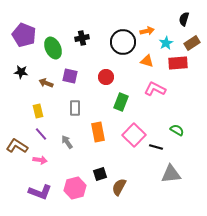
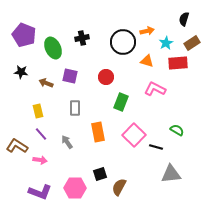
pink hexagon: rotated 15 degrees clockwise
